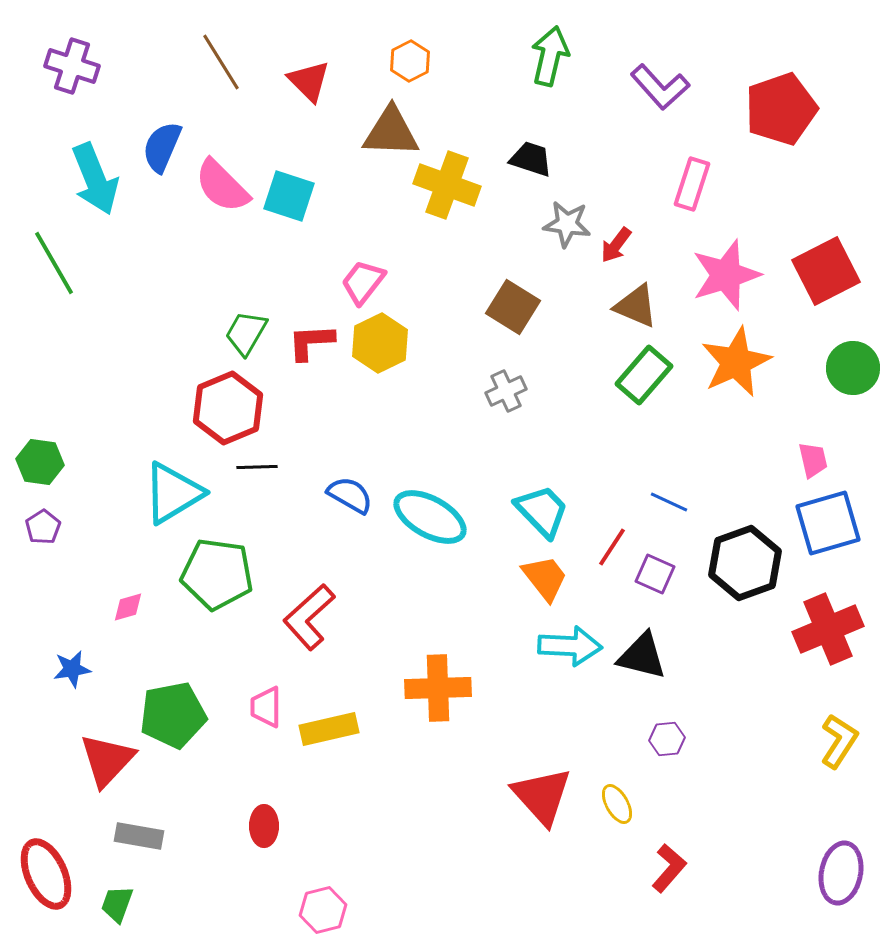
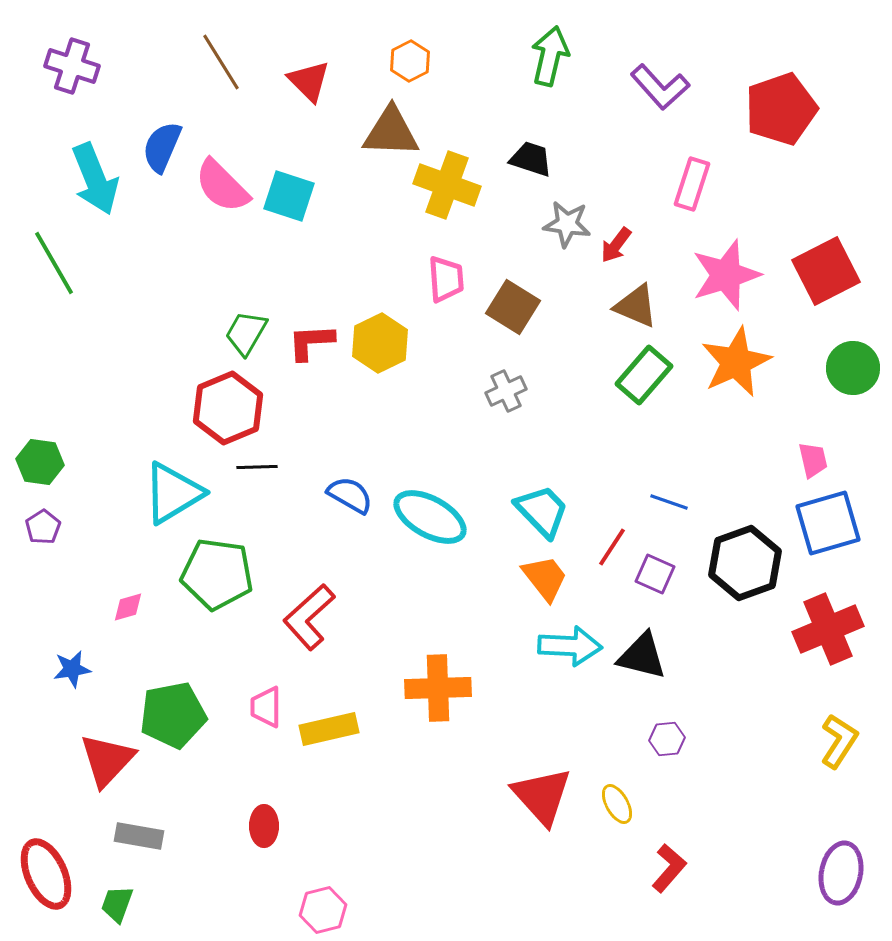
pink trapezoid at (363, 282): moved 83 px right, 3 px up; rotated 138 degrees clockwise
blue line at (669, 502): rotated 6 degrees counterclockwise
